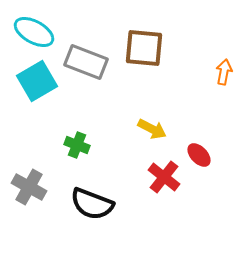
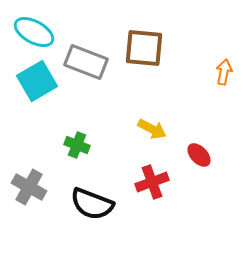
red cross: moved 12 px left, 5 px down; rotated 32 degrees clockwise
